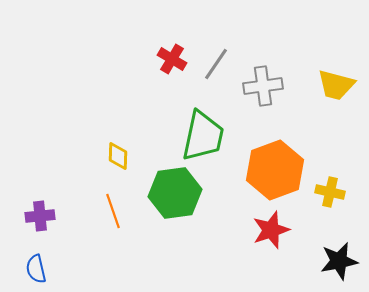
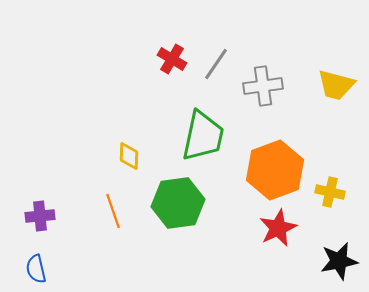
yellow diamond: moved 11 px right
green hexagon: moved 3 px right, 10 px down
red star: moved 7 px right, 2 px up; rotated 6 degrees counterclockwise
